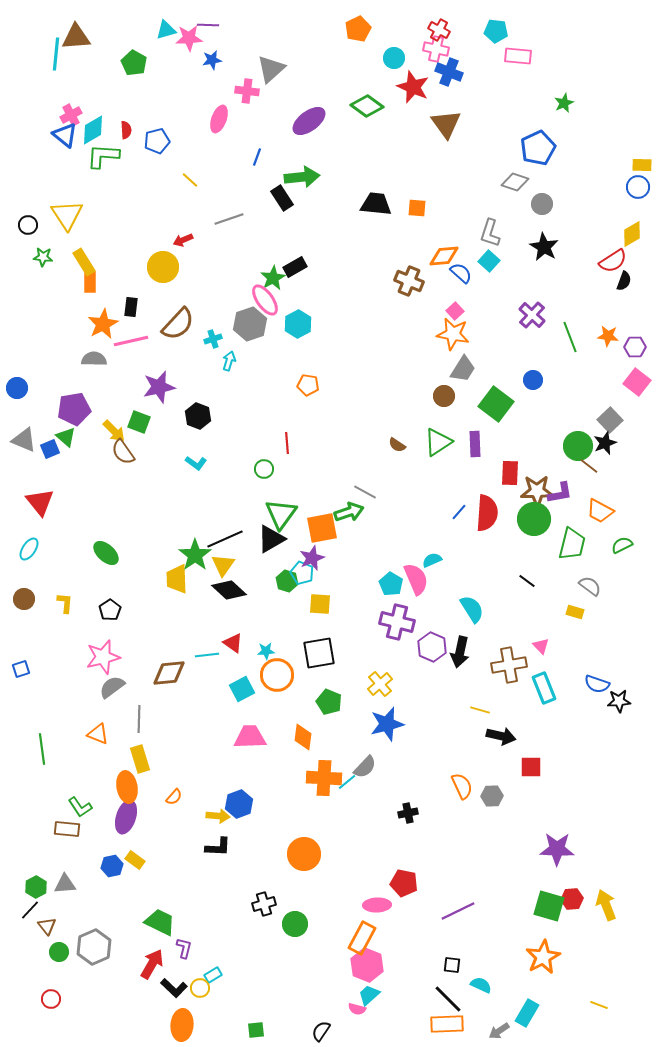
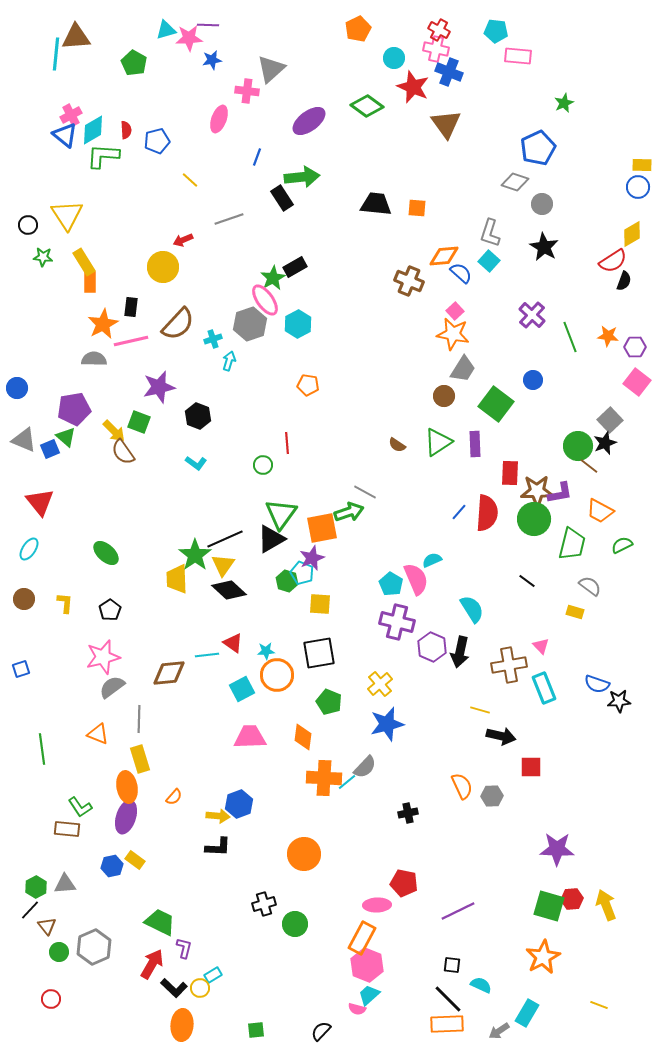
green circle at (264, 469): moved 1 px left, 4 px up
black semicircle at (321, 1031): rotated 10 degrees clockwise
